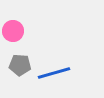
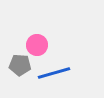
pink circle: moved 24 px right, 14 px down
